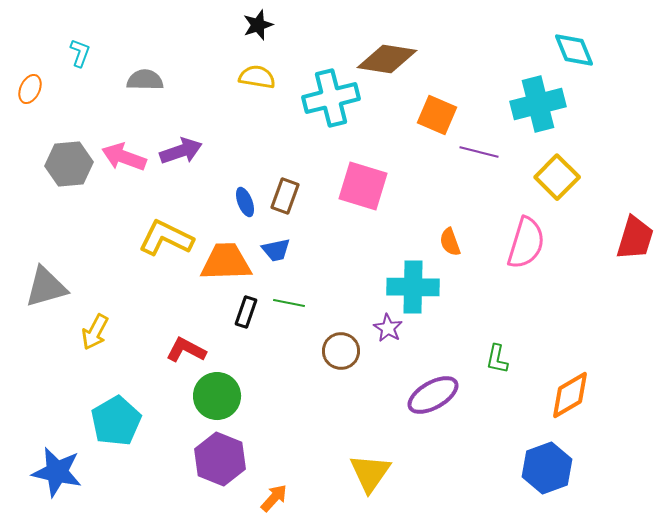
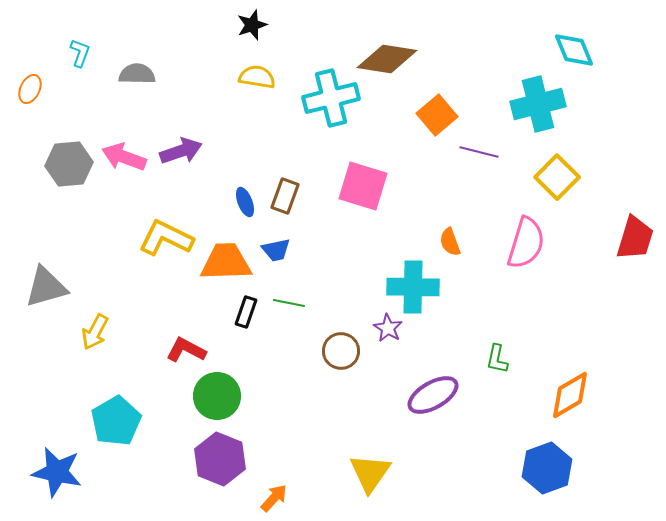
black star at (258, 25): moved 6 px left
gray semicircle at (145, 80): moved 8 px left, 6 px up
orange square at (437, 115): rotated 27 degrees clockwise
